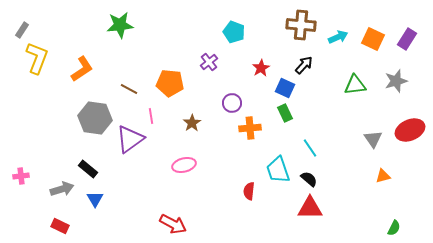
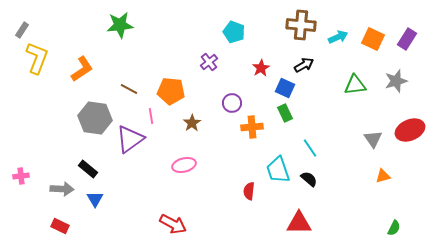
black arrow: rotated 18 degrees clockwise
orange pentagon: moved 1 px right, 8 px down
orange cross: moved 2 px right, 1 px up
gray arrow: rotated 20 degrees clockwise
red triangle: moved 11 px left, 15 px down
